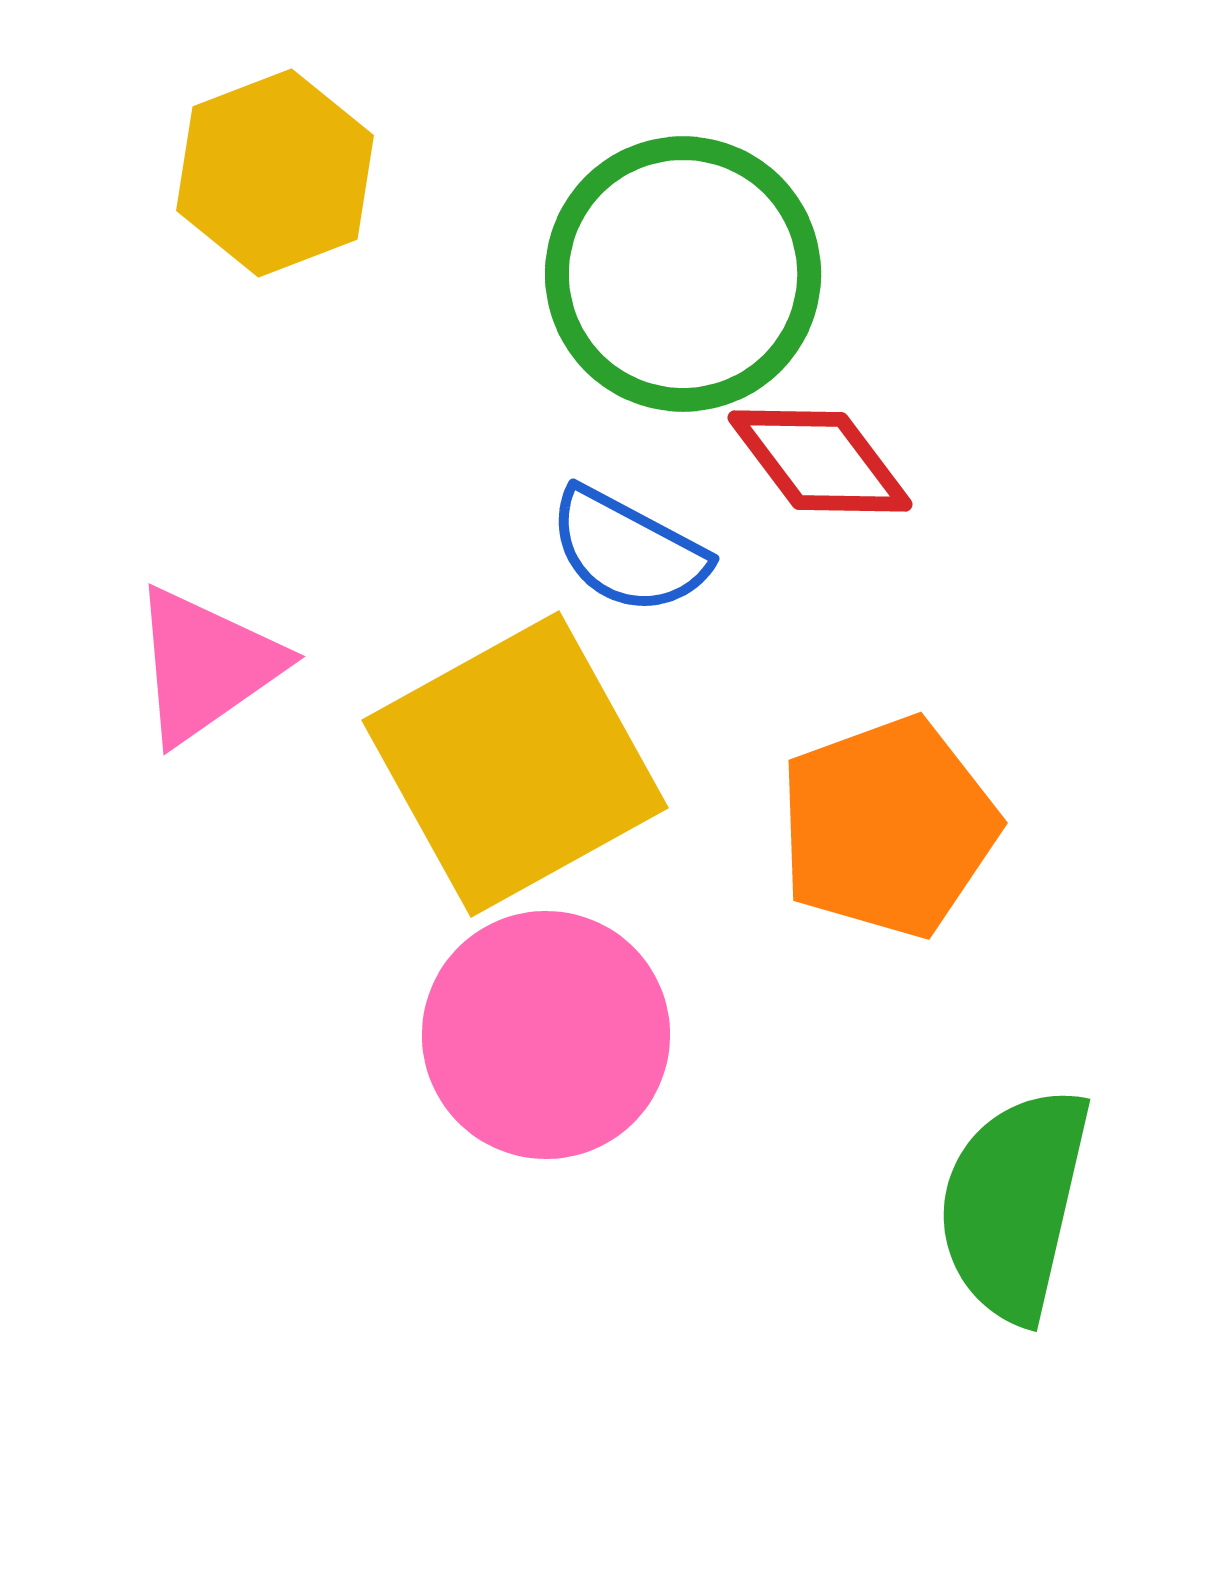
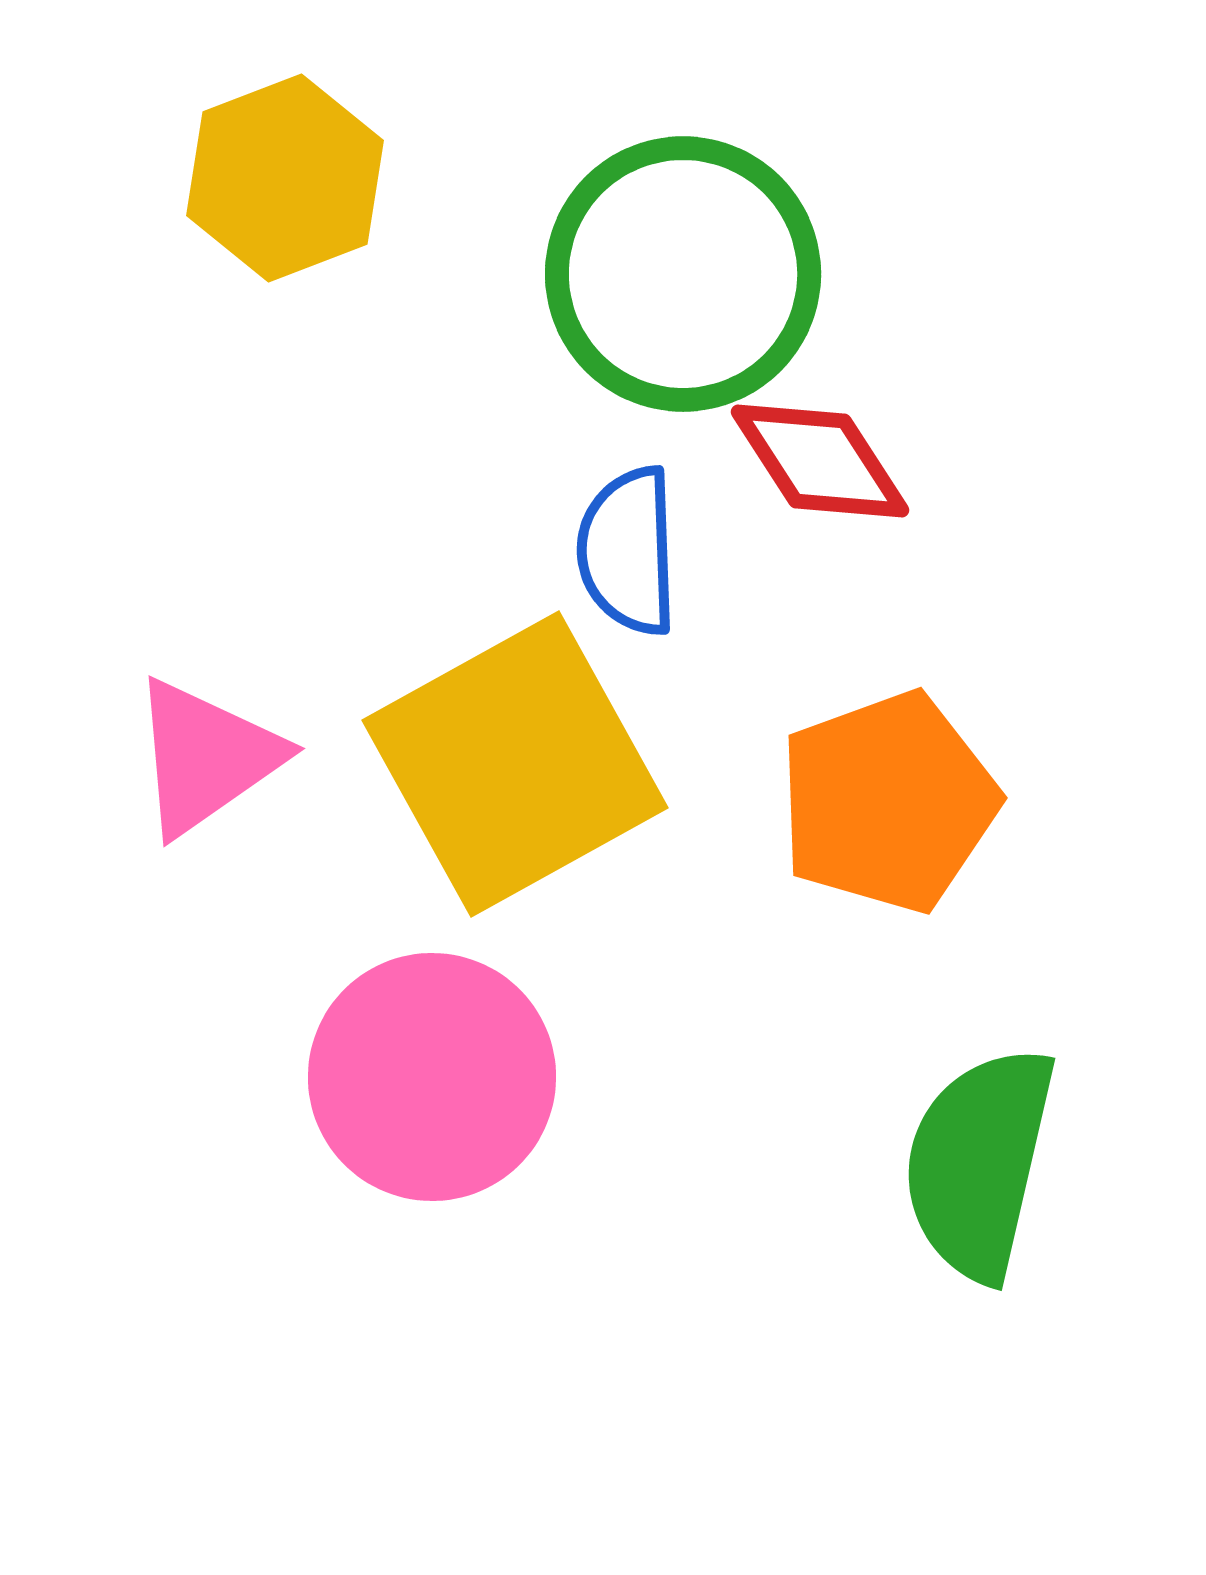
yellow hexagon: moved 10 px right, 5 px down
red diamond: rotated 4 degrees clockwise
blue semicircle: rotated 60 degrees clockwise
pink triangle: moved 92 px down
orange pentagon: moved 25 px up
pink circle: moved 114 px left, 42 px down
green semicircle: moved 35 px left, 41 px up
